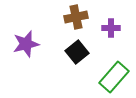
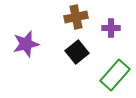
green rectangle: moved 1 px right, 2 px up
